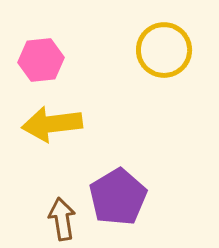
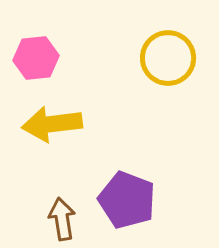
yellow circle: moved 4 px right, 8 px down
pink hexagon: moved 5 px left, 2 px up
purple pentagon: moved 9 px right, 3 px down; rotated 20 degrees counterclockwise
